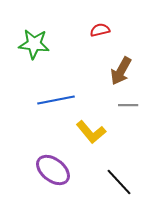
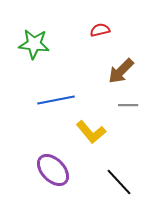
brown arrow: rotated 16 degrees clockwise
purple ellipse: rotated 8 degrees clockwise
